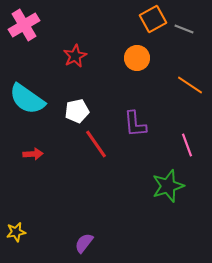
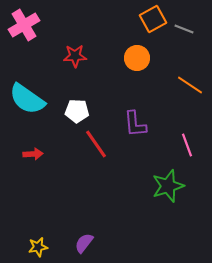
red star: rotated 25 degrees clockwise
white pentagon: rotated 15 degrees clockwise
yellow star: moved 22 px right, 15 px down
